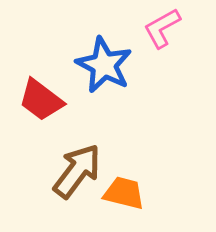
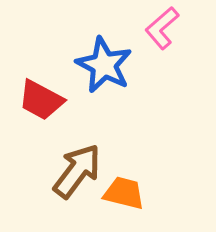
pink L-shape: rotated 12 degrees counterclockwise
red trapezoid: rotated 9 degrees counterclockwise
